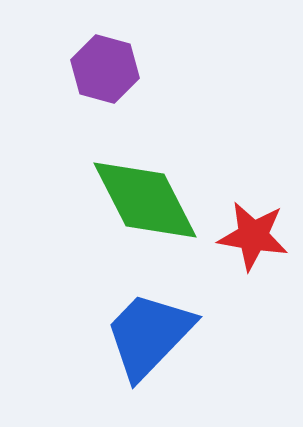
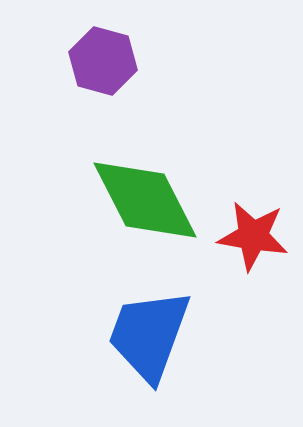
purple hexagon: moved 2 px left, 8 px up
blue trapezoid: rotated 24 degrees counterclockwise
